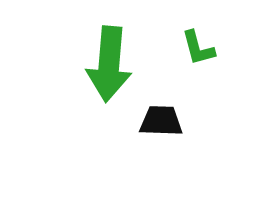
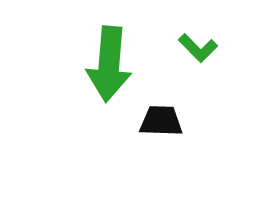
green L-shape: rotated 30 degrees counterclockwise
